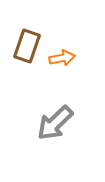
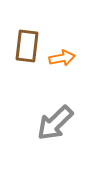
brown rectangle: rotated 12 degrees counterclockwise
